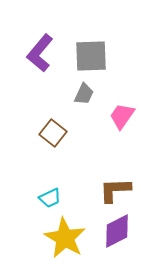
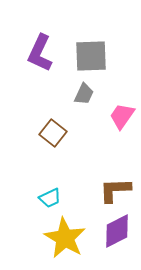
purple L-shape: rotated 15 degrees counterclockwise
